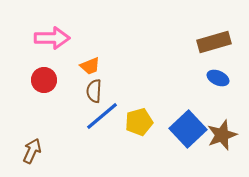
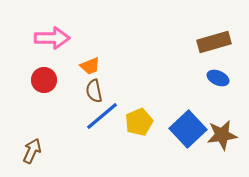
brown semicircle: rotated 15 degrees counterclockwise
yellow pentagon: rotated 8 degrees counterclockwise
brown star: rotated 12 degrees clockwise
